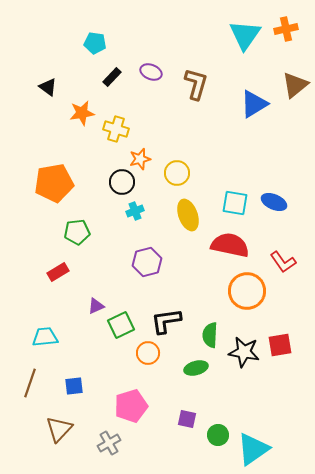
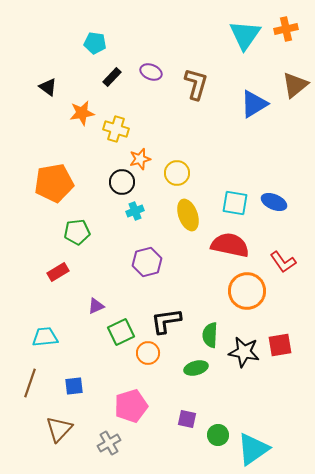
green square at (121, 325): moved 7 px down
